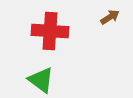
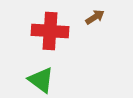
brown arrow: moved 15 px left
